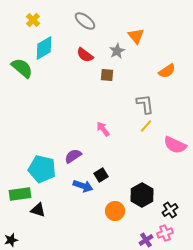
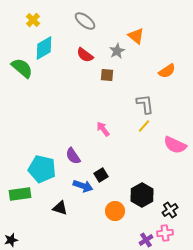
orange triangle: rotated 12 degrees counterclockwise
yellow line: moved 2 px left
purple semicircle: rotated 90 degrees counterclockwise
black triangle: moved 22 px right, 2 px up
pink cross: rotated 14 degrees clockwise
